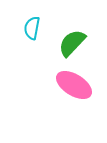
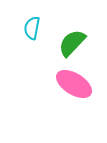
pink ellipse: moved 1 px up
